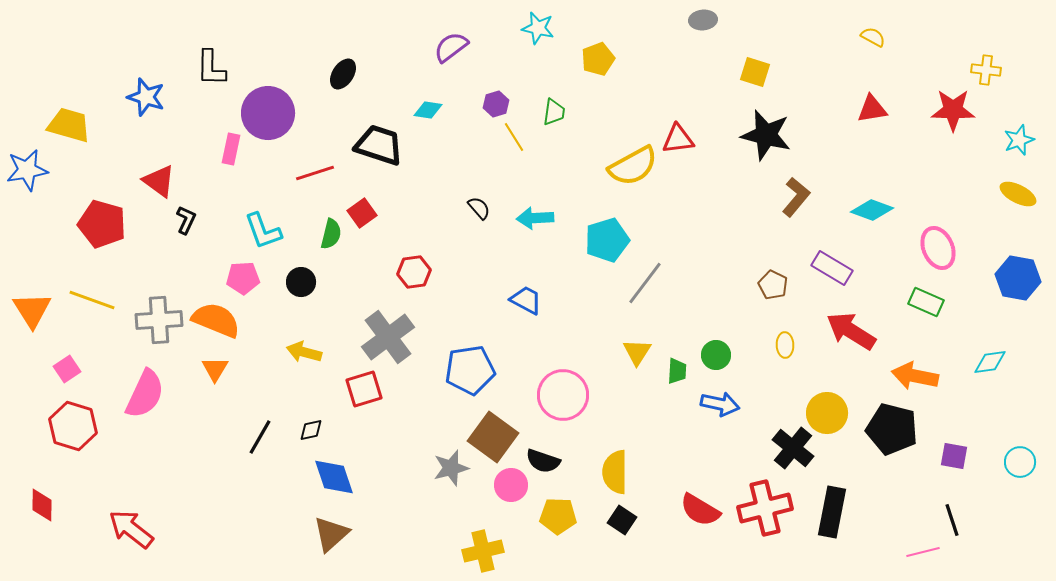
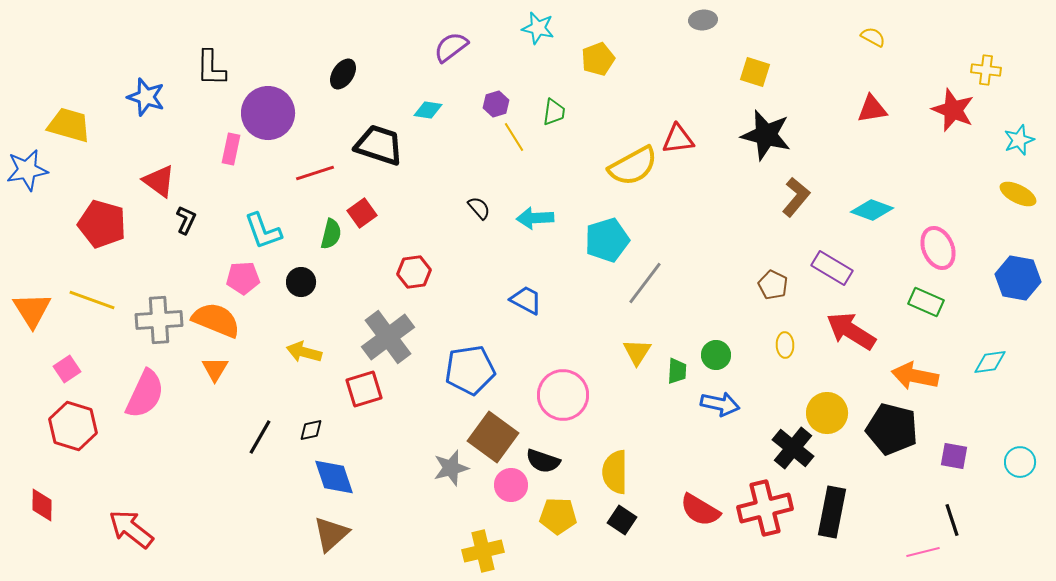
red star at (953, 110): rotated 21 degrees clockwise
